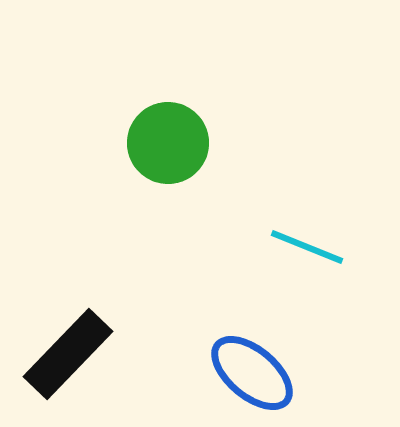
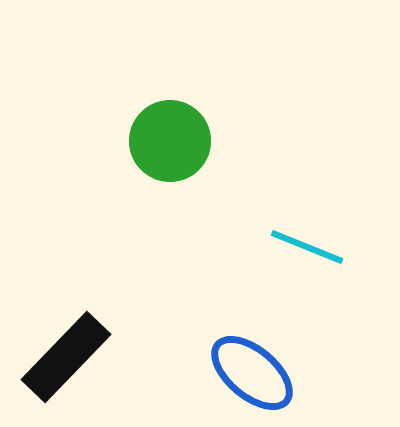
green circle: moved 2 px right, 2 px up
black rectangle: moved 2 px left, 3 px down
